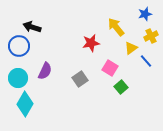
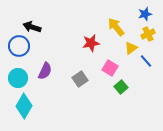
yellow cross: moved 3 px left, 2 px up
cyan diamond: moved 1 px left, 2 px down
